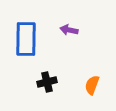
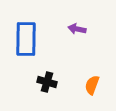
purple arrow: moved 8 px right, 1 px up
black cross: rotated 30 degrees clockwise
